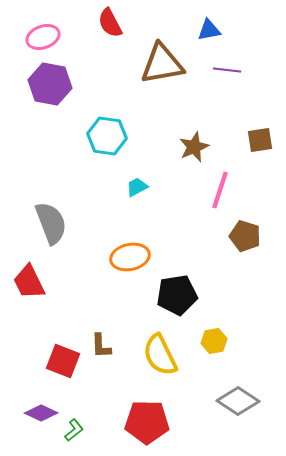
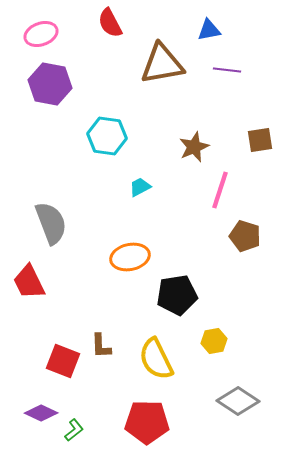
pink ellipse: moved 2 px left, 3 px up
cyan trapezoid: moved 3 px right
yellow semicircle: moved 4 px left, 4 px down
